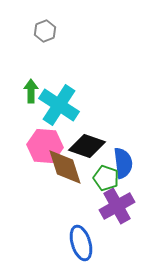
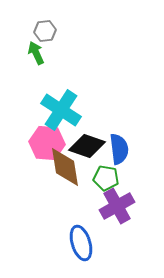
gray hexagon: rotated 15 degrees clockwise
green arrow: moved 5 px right, 38 px up; rotated 25 degrees counterclockwise
cyan cross: moved 2 px right, 5 px down
pink hexagon: moved 2 px right, 3 px up
blue semicircle: moved 4 px left, 14 px up
brown diamond: rotated 9 degrees clockwise
green pentagon: rotated 10 degrees counterclockwise
